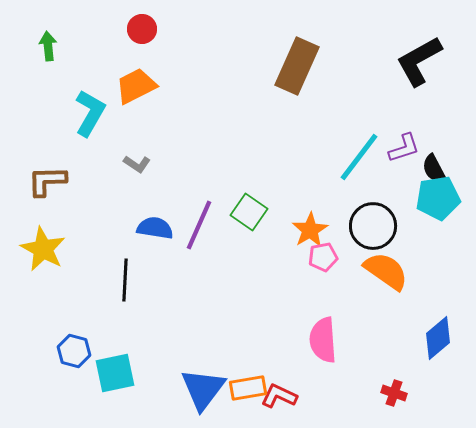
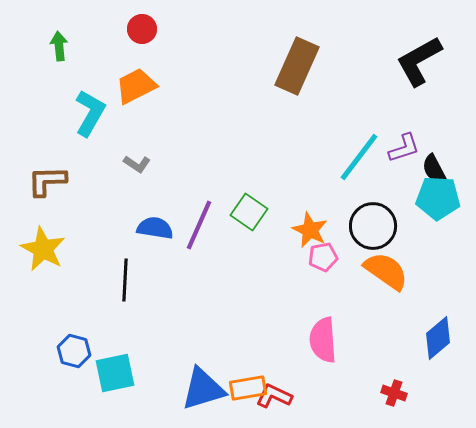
green arrow: moved 11 px right
cyan pentagon: rotated 12 degrees clockwise
orange star: rotated 15 degrees counterclockwise
blue triangle: rotated 36 degrees clockwise
red L-shape: moved 5 px left
